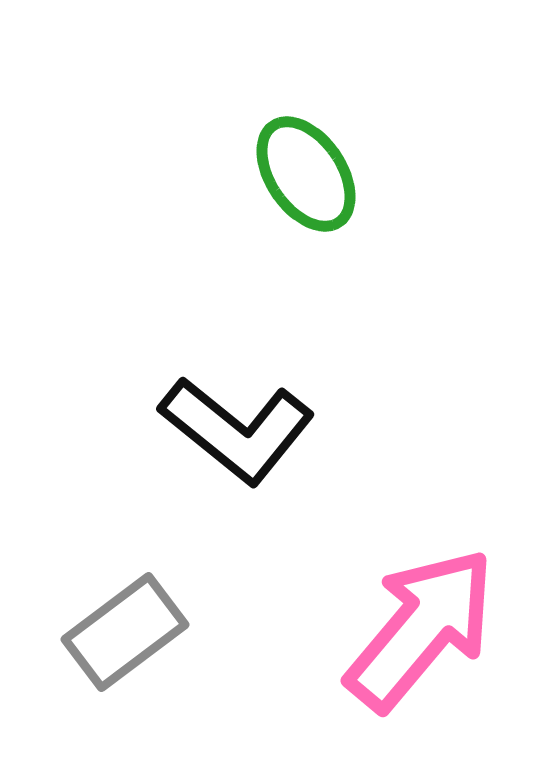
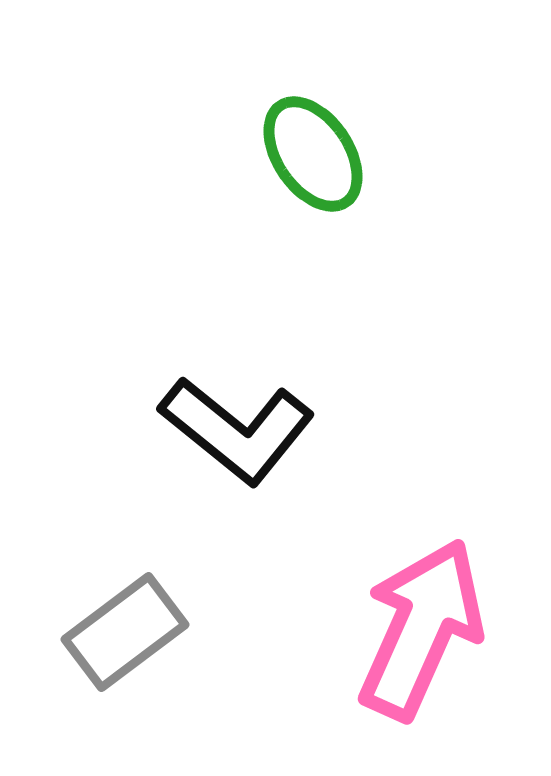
green ellipse: moved 7 px right, 20 px up
pink arrow: rotated 16 degrees counterclockwise
